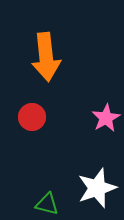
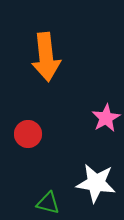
red circle: moved 4 px left, 17 px down
white star: moved 1 px left, 5 px up; rotated 27 degrees clockwise
green triangle: moved 1 px right, 1 px up
